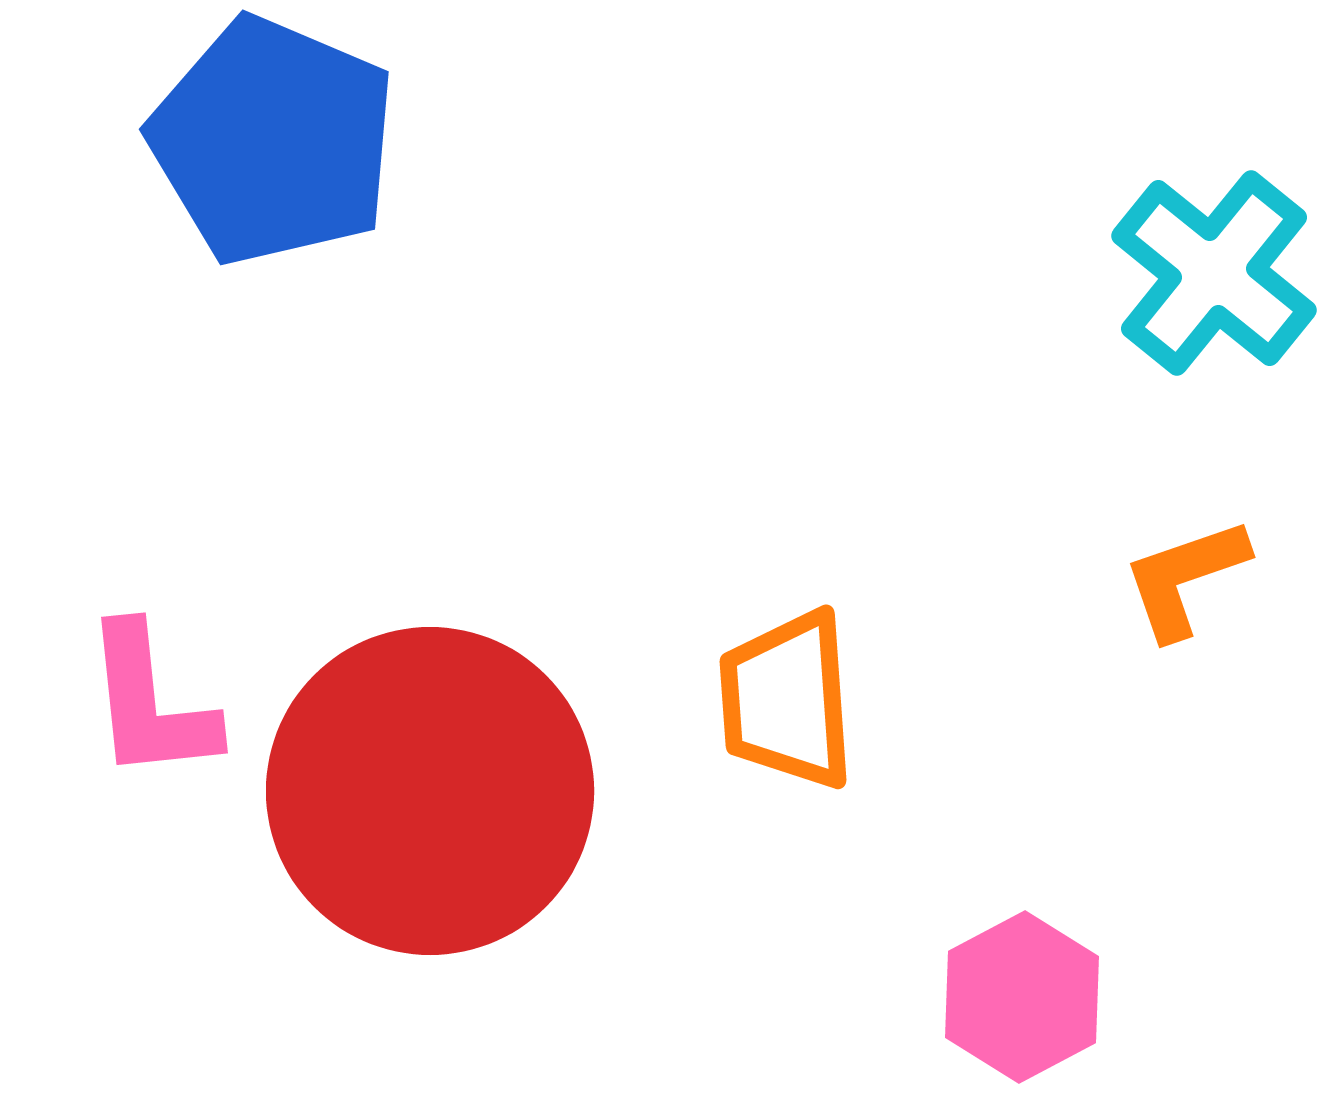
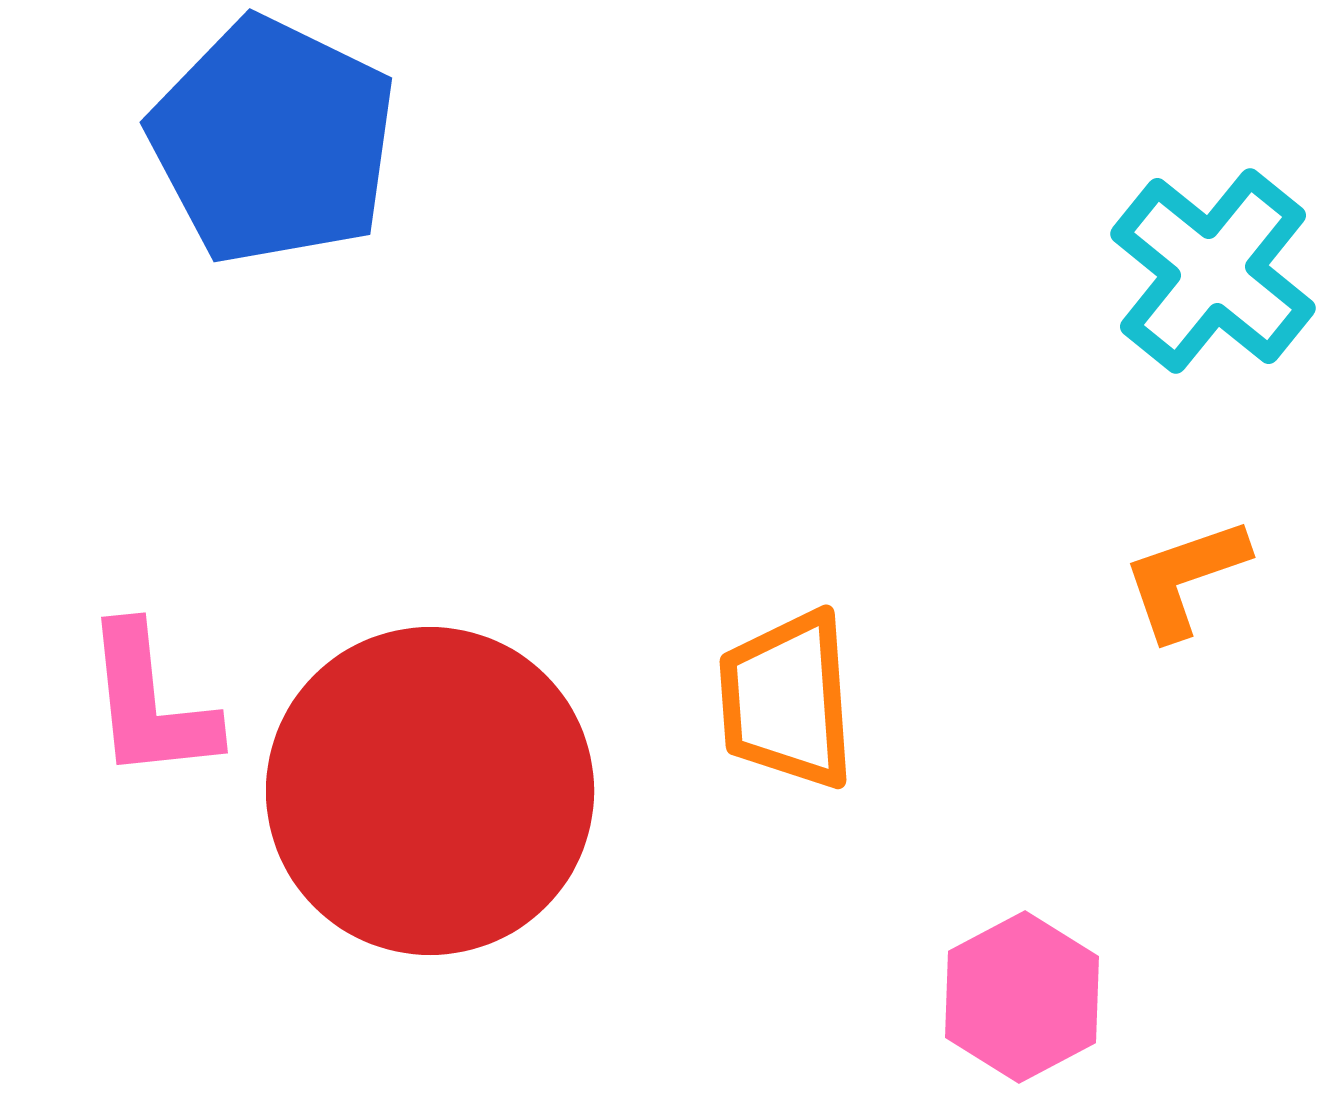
blue pentagon: rotated 3 degrees clockwise
cyan cross: moved 1 px left, 2 px up
